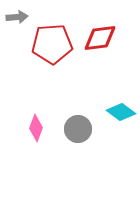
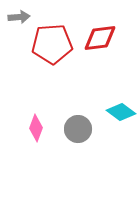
gray arrow: moved 2 px right
